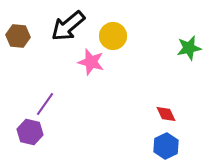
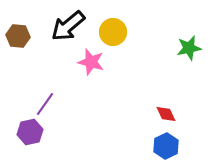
yellow circle: moved 4 px up
purple hexagon: rotated 25 degrees counterclockwise
